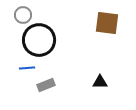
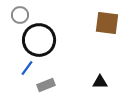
gray circle: moved 3 px left
blue line: rotated 49 degrees counterclockwise
